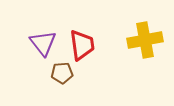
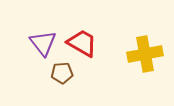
yellow cross: moved 14 px down
red trapezoid: moved 2 px up; rotated 52 degrees counterclockwise
